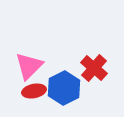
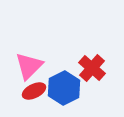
red cross: moved 2 px left
red ellipse: rotated 15 degrees counterclockwise
